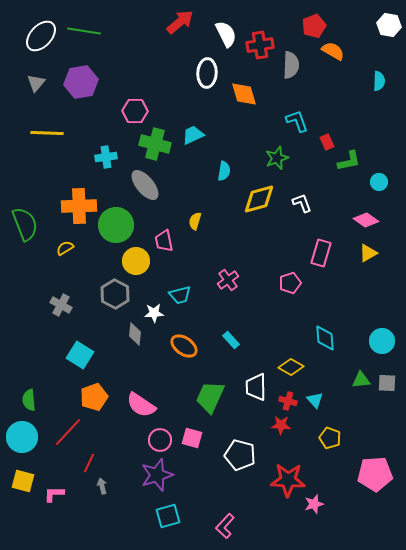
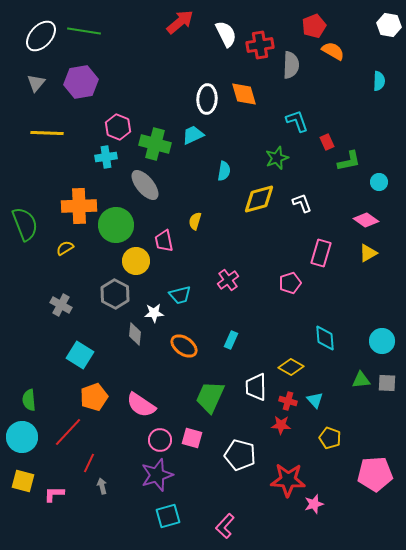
white ellipse at (207, 73): moved 26 px down
pink hexagon at (135, 111): moved 17 px left, 16 px down; rotated 20 degrees clockwise
cyan rectangle at (231, 340): rotated 66 degrees clockwise
